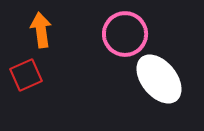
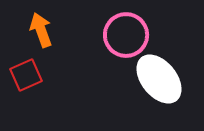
orange arrow: rotated 12 degrees counterclockwise
pink circle: moved 1 px right, 1 px down
